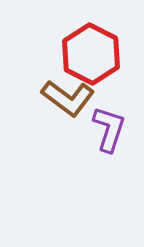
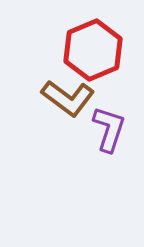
red hexagon: moved 2 px right, 4 px up; rotated 10 degrees clockwise
